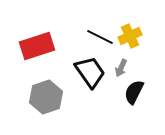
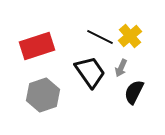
yellow cross: rotated 15 degrees counterclockwise
gray hexagon: moved 3 px left, 2 px up
